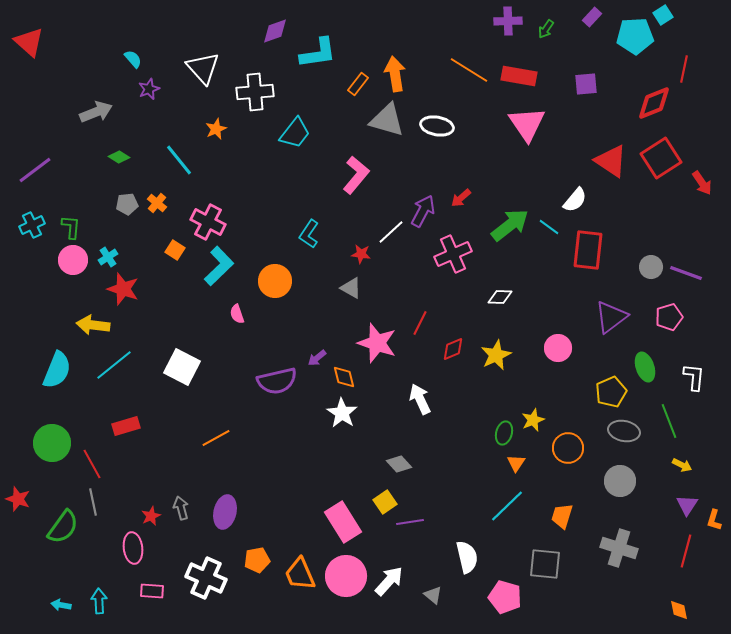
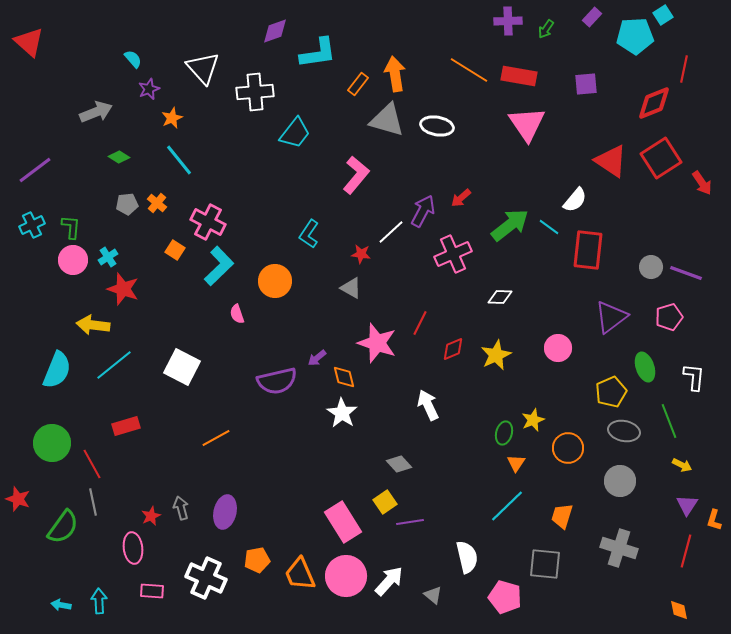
orange star at (216, 129): moved 44 px left, 11 px up
white arrow at (420, 399): moved 8 px right, 6 px down
